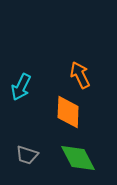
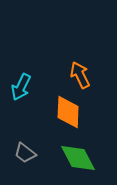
gray trapezoid: moved 2 px left, 2 px up; rotated 20 degrees clockwise
